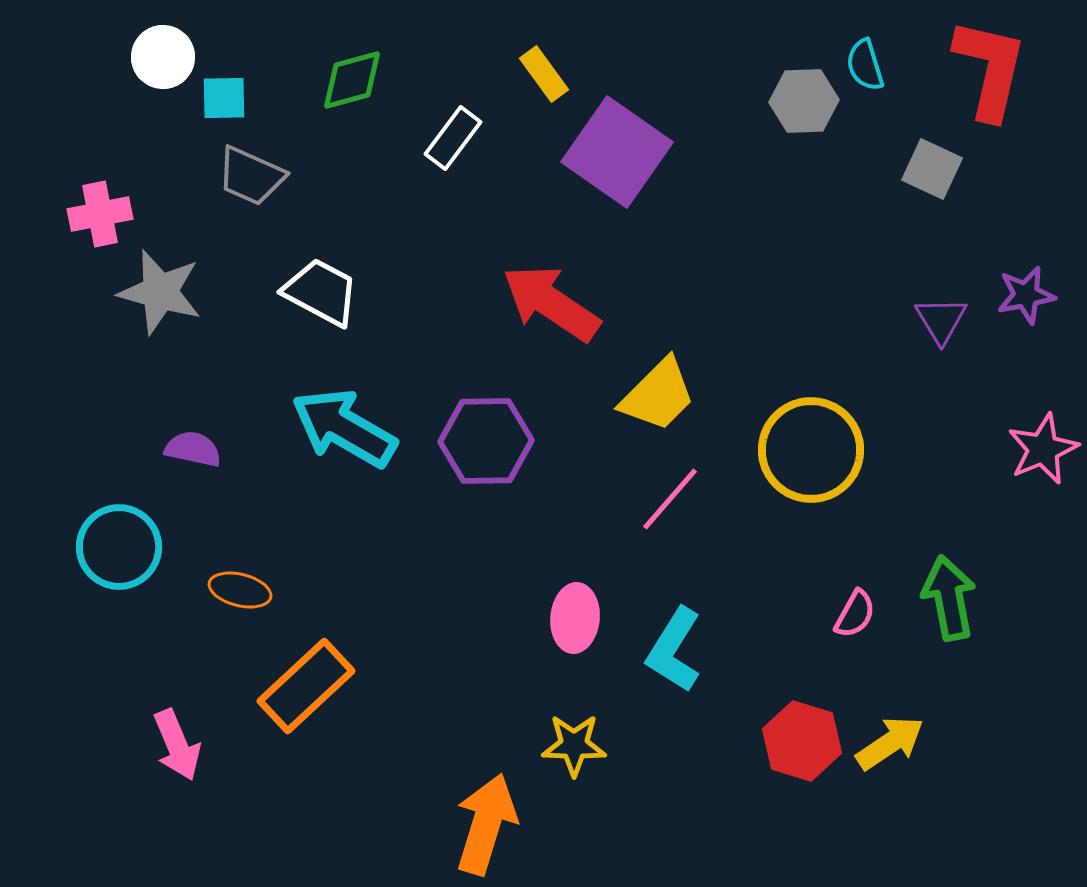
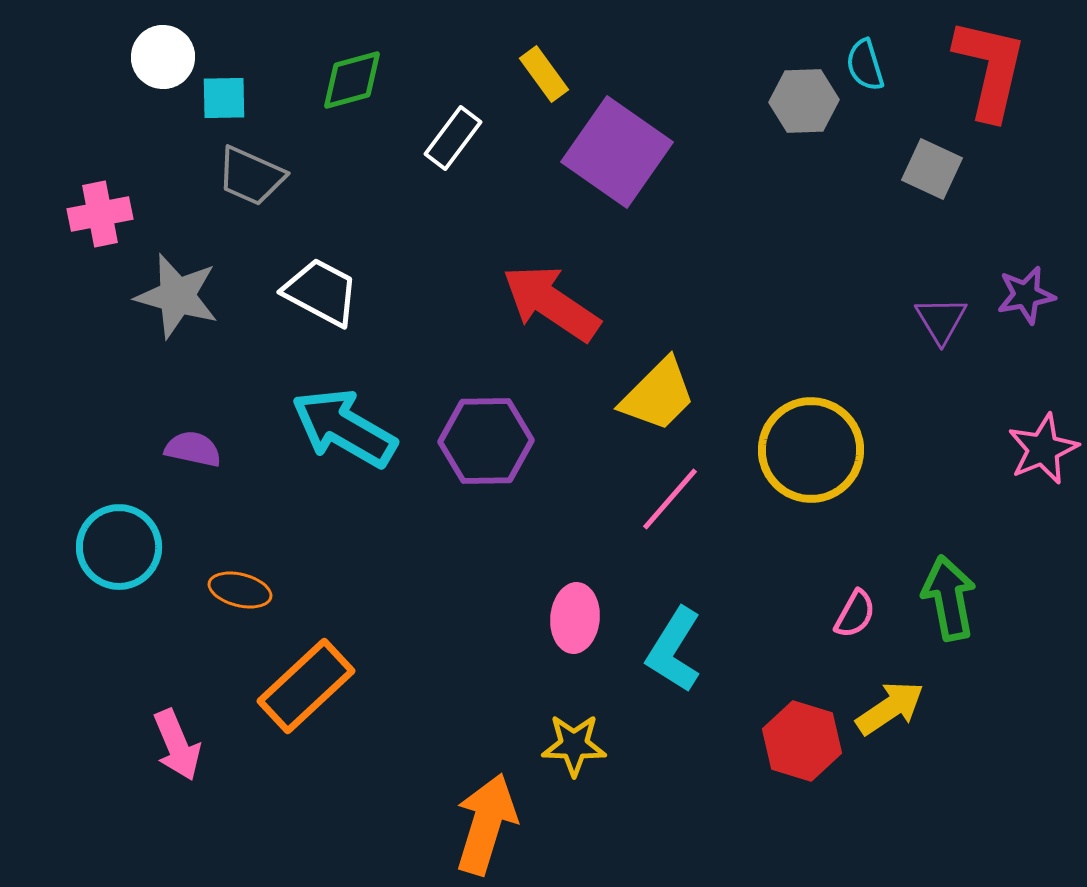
gray star: moved 17 px right, 4 px down
yellow arrow: moved 35 px up
